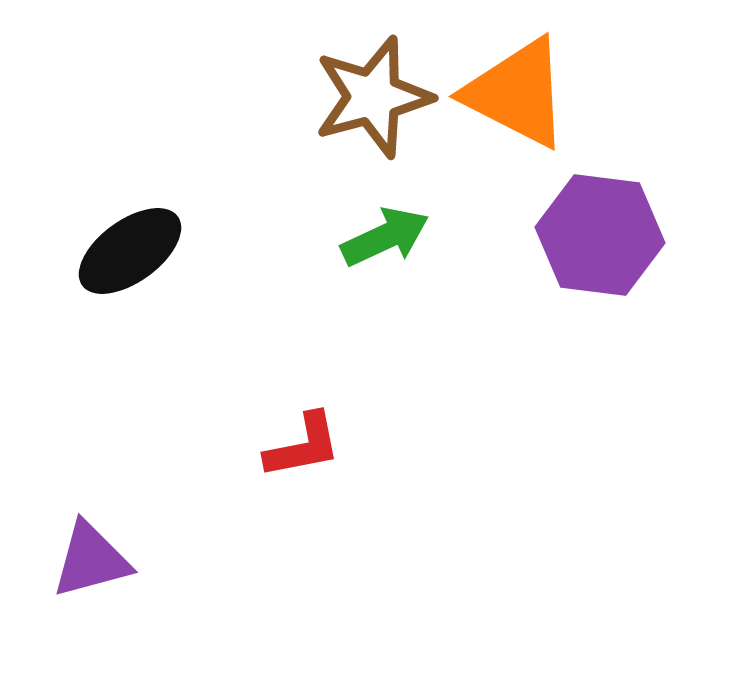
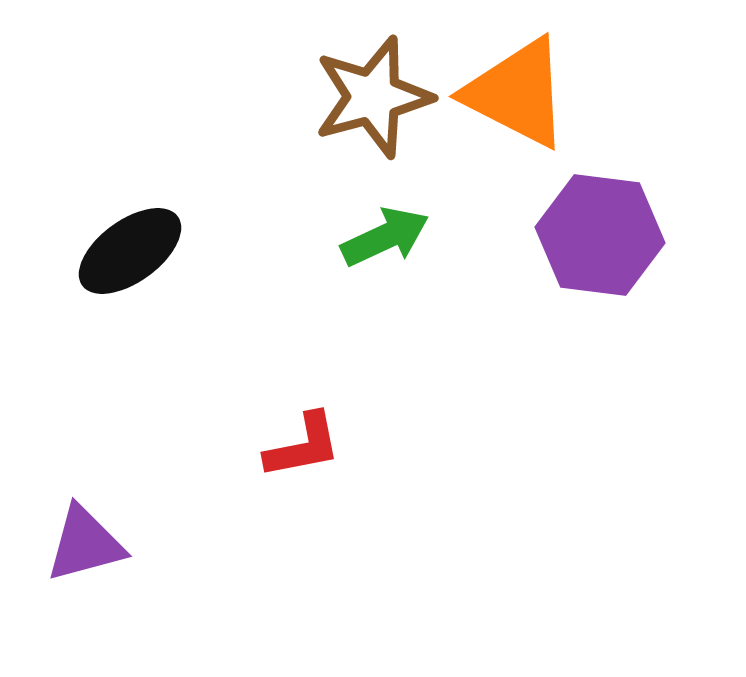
purple triangle: moved 6 px left, 16 px up
